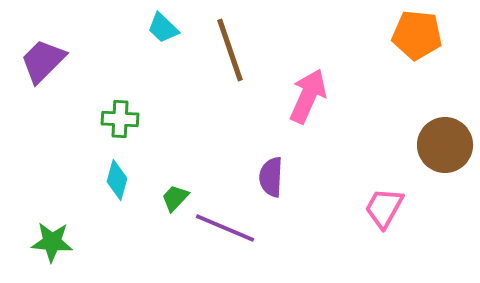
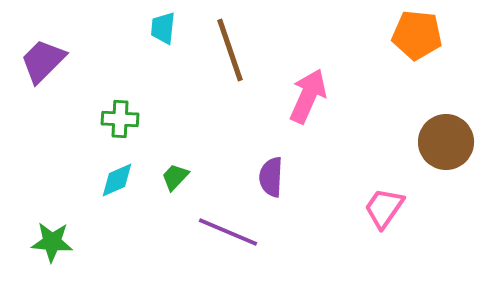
cyan trapezoid: rotated 52 degrees clockwise
brown circle: moved 1 px right, 3 px up
cyan diamond: rotated 51 degrees clockwise
green trapezoid: moved 21 px up
pink trapezoid: rotated 6 degrees clockwise
purple line: moved 3 px right, 4 px down
